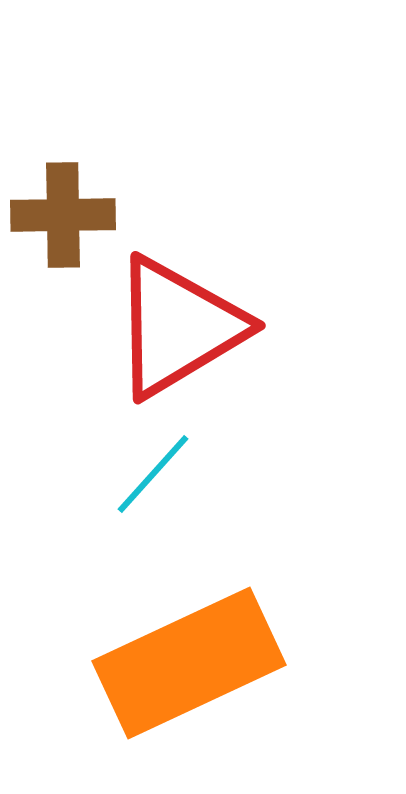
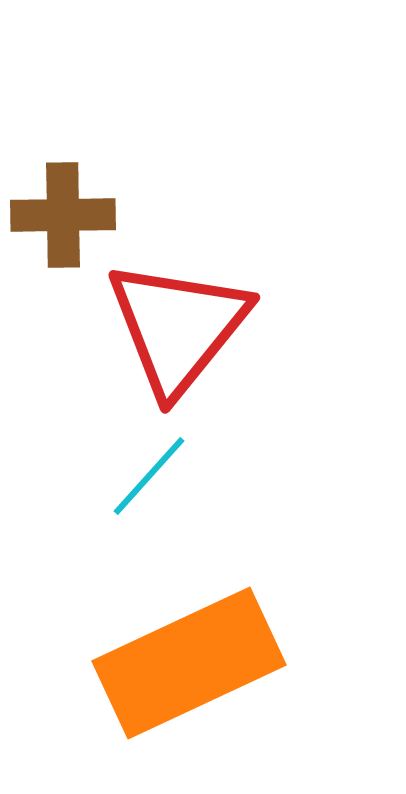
red triangle: rotated 20 degrees counterclockwise
cyan line: moved 4 px left, 2 px down
